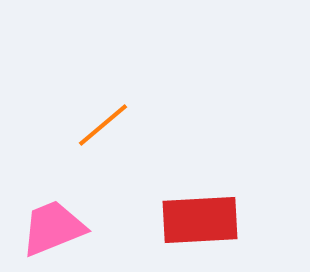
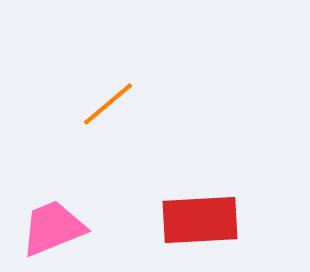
orange line: moved 5 px right, 21 px up
